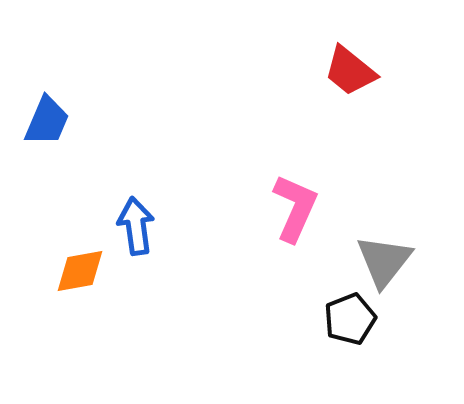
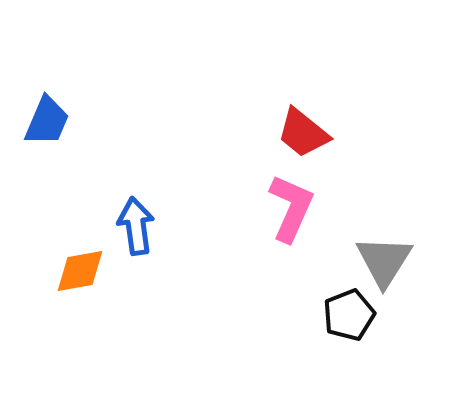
red trapezoid: moved 47 px left, 62 px down
pink L-shape: moved 4 px left
gray triangle: rotated 6 degrees counterclockwise
black pentagon: moved 1 px left, 4 px up
